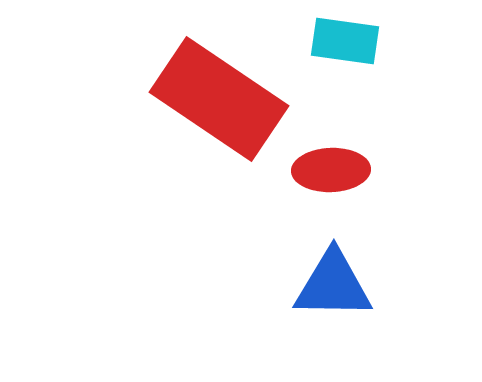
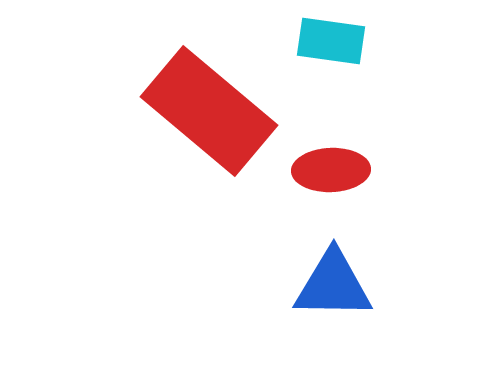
cyan rectangle: moved 14 px left
red rectangle: moved 10 px left, 12 px down; rotated 6 degrees clockwise
